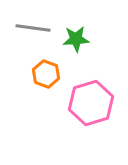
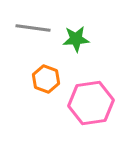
orange hexagon: moved 5 px down
pink hexagon: rotated 9 degrees clockwise
